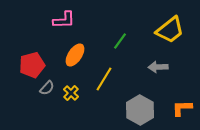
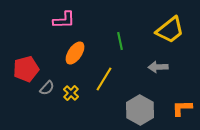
green line: rotated 48 degrees counterclockwise
orange ellipse: moved 2 px up
red pentagon: moved 6 px left, 4 px down
